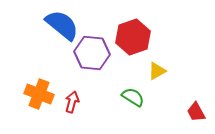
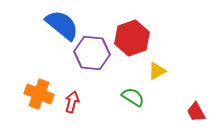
red hexagon: moved 1 px left, 1 px down
